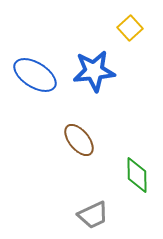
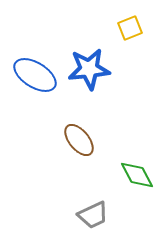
yellow square: rotated 20 degrees clockwise
blue star: moved 5 px left, 2 px up
green diamond: rotated 27 degrees counterclockwise
